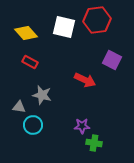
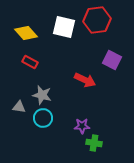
cyan circle: moved 10 px right, 7 px up
